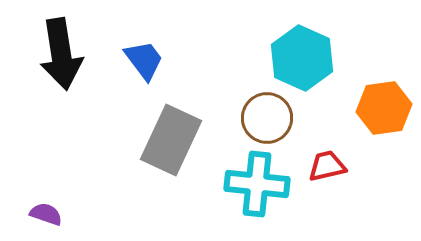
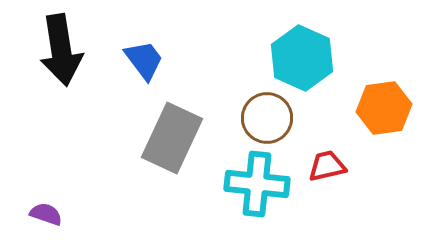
black arrow: moved 4 px up
gray rectangle: moved 1 px right, 2 px up
